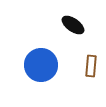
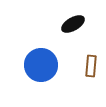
black ellipse: moved 1 px up; rotated 65 degrees counterclockwise
